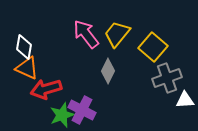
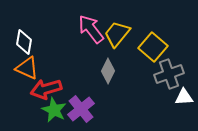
pink arrow: moved 5 px right, 5 px up
white diamond: moved 5 px up
gray cross: moved 2 px right, 4 px up
white triangle: moved 1 px left, 3 px up
purple cross: moved 1 px left, 1 px up; rotated 24 degrees clockwise
green star: moved 8 px left, 5 px up; rotated 25 degrees counterclockwise
